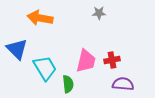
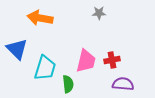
cyan trapezoid: rotated 48 degrees clockwise
